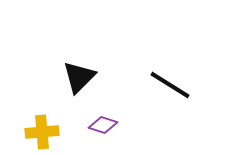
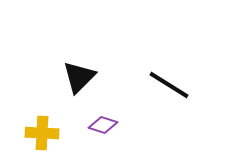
black line: moved 1 px left
yellow cross: moved 1 px down; rotated 8 degrees clockwise
